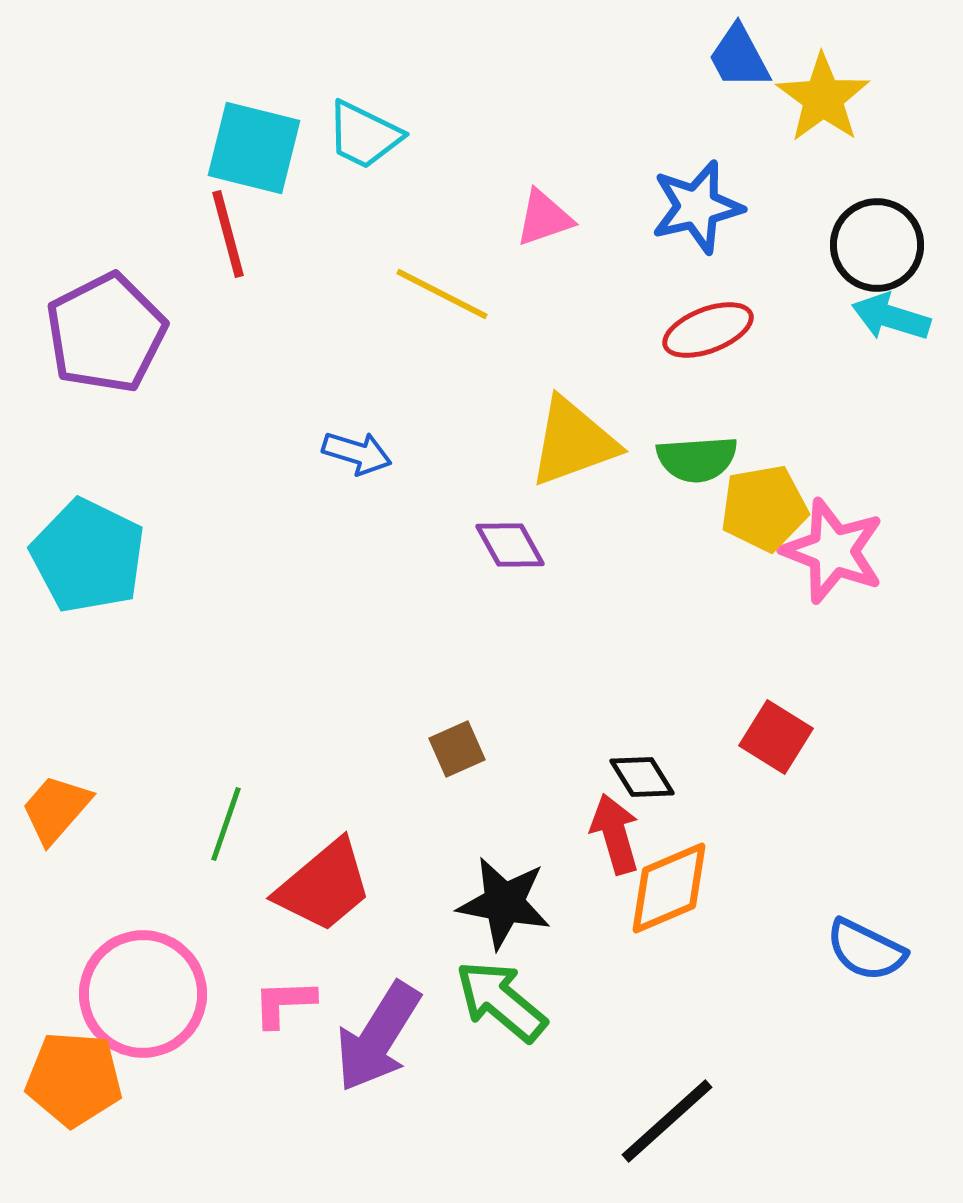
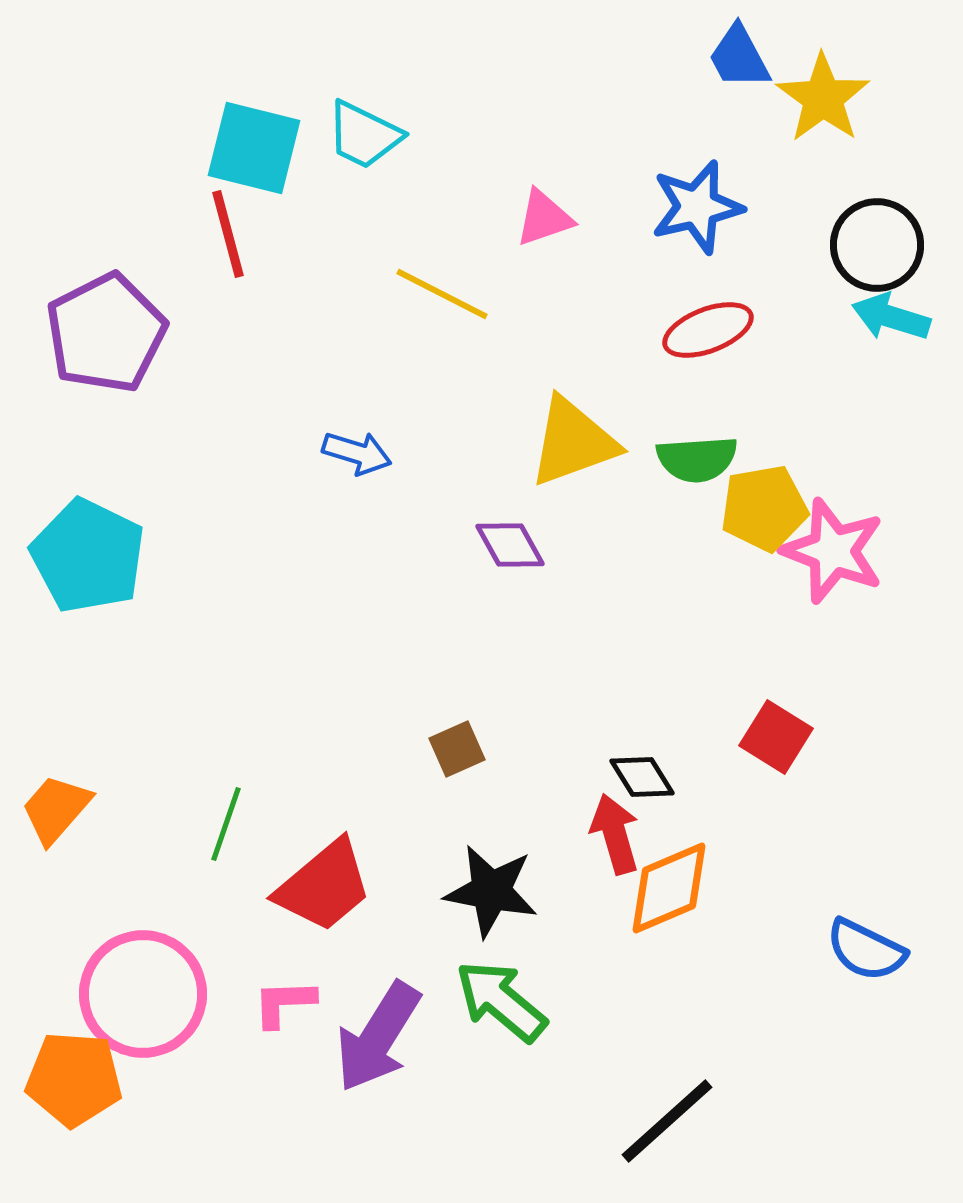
black star: moved 13 px left, 12 px up
